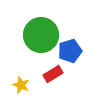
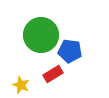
blue pentagon: rotated 25 degrees clockwise
